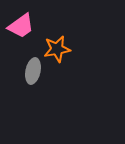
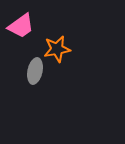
gray ellipse: moved 2 px right
